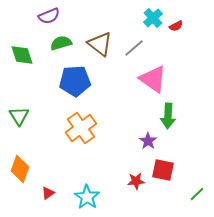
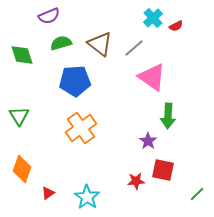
pink triangle: moved 1 px left, 2 px up
orange diamond: moved 2 px right
